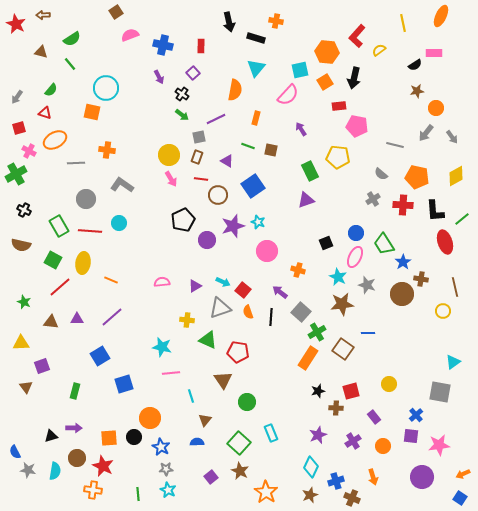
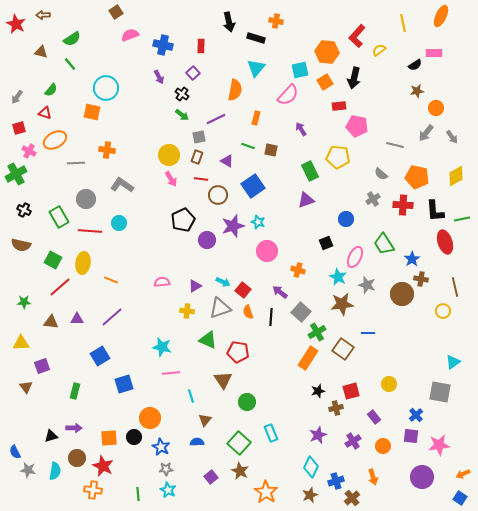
green line at (462, 219): rotated 28 degrees clockwise
green rectangle at (59, 226): moved 9 px up
blue circle at (356, 233): moved 10 px left, 14 px up
blue star at (403, 262): moved 9 px right, 3 px up
green star at (24, 302): rotated 24 degrees counterclockwise
yellow cross at (187, 320): moved 9 px up
brown cross at (336, 408): rotated 16 degrees counterclockwise
brown cross at (352, 498): rotated 28 degrees clockwise
